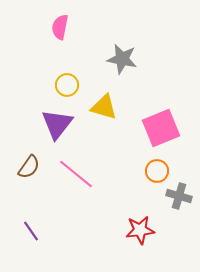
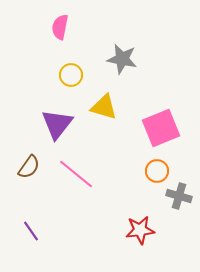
yellow circle: moved 4 px right, 10 px up
